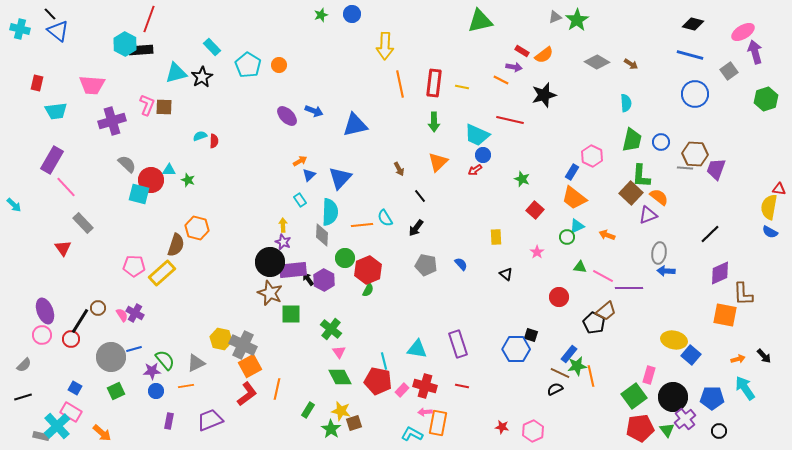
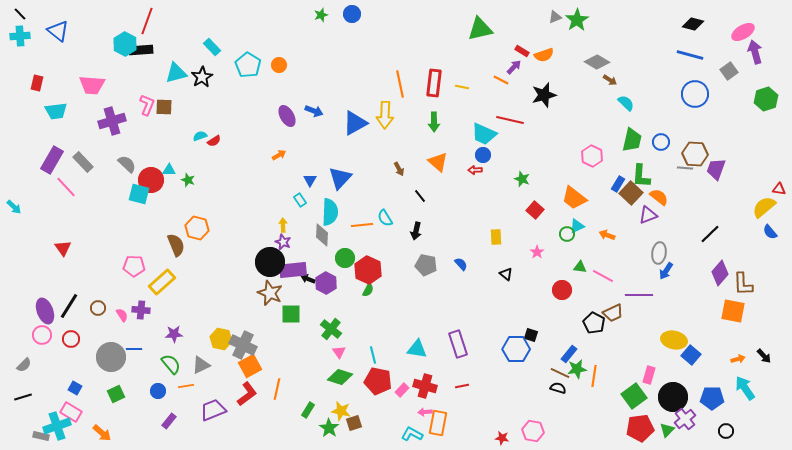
black line at (50, 14): moved 30 px left
red line at (149, 19): moved 2 px left, 2 px down
green triangle at (480, 21): moved 8 px down
cyan cross at (20, 29): moved 7 px down; rotated 18 degrees counterclockwise
yellow arrow at (385, 46): moved 69 px down
orange semicircle at (544, 55): rotated 18 degrees clockwise
brown arrow at (631, 64): moved 21 px left, 16 px down
purple arrow at (514, 67): rotated 56 degrees counterclockwise
cyan semicircle at (626, 103): rotated 42 degrees counterclockwise
purple ellipse at (287, 116): rotated 15 degrees clockwise
blue triangle at (355, 125): moved 2 px up; rotated 16 degrees counterclockwise
cyan trapezoid at (477, 135): moved 7 px right, 1 px up
red semicircle at (214, 141): rotated 56 degrees clockwise
orange arrow at (300, 161): moved 21 px left, 6 px up
orange triangle at (438, 162): rotated 35 degrees counterclockwise
red arrow at (475, 170): rotated 32 degrees clockwise
blue rectangle at (572, 172): moved 46 px right, 12 px down
blue triangle at (309, 175): moved 1 px right, 5 px down; rotated 16 degrees counterclockwise
cyan arrow at (14, 205): moved 2 px down
yellow semicircle at (769, 207): moved 5 px left; rotated 40 degrees clockwise
gray rectangle at (83, 223): moved 61 px up
black arrow at (416, 228): moved 3 px down; rotated 24 degrees counterclockwise
blue semicircle at (770, 232): rotated 21 degrees clockwise
green circle at (567, 237): moved 3 px up
brown semicircle at (176, 245): rotated 40 degrees counterclockwise
red hexagon at (368, 270): rotated 12 degrees counterclockwise
blue arrow at (666, 271): rotated 60 degrees counterclockwise
yellow rectangle at (162, 273): moved 9 px down
purple diamond at (720, 273): rotated 25 degrees counterclockwise
black arrow at (308, 279): rotated 32 degrees counterclockwise
purple hexagon at (324, 280): moved 2 px right, 3 px down
purple line at (629, 288): moved 10 px right, 7 px down
brown L-shape at (743, 294): moved 10 px up
red circle at (559, 297): moved 3 px right, 7 px up
brown trapezoid at (606, 311): moved 7 px right, 2 px down; rotated 15 degrees clockwise
purple cross at (135, 313): moved 6 px right, 3 px up; rotated 24 degrees counterclockwise
orange square at (725, 315): moved 8 px right, 4 px up
black line at (80, 321): moved 11 px left, 15 px up
blue line at (134, 349): rotated 14 degrees clockwise
green semicircle at (165, 360): moved 6 px right, 4 px down
cyan line at (384, 361): moved 11 px left, 6 px up
gray triangle at (196, 363): moved 5 px right, 2 px down
green star at (577, 366): moved 3 px down
purple star at (152, 371): moved 22 px right, 37 px up
orange line at (591, 376): moved 3 px right; rotated 20 degrees clockwise
green diamond at (340, 377): rotated 45 degrees counterclockwise
red line at (462, 386): rotated 24 degrees counterclockwise
black semicircle at (555, 389): moved 3 px right, 1 px up; rotated 42 degrees clockwise
green square at (116, 391): moved 3 px down
blue circle at (156, 391): moved 2 px right
purple trapezoid at (210, 420): moved 3 px right, 10 px up
purple rectangle at (169, 421): rotated 28 degrees clockwise
cyan cross at (57, 426): rotated 24 degrees clockwise
red star at (502, 427): moved 11 px down
green star at (331, 429): moved 2 px left, 1 px up
green triangle at (667, 430): rotated 21 degrees clockwise
pink hexagon at (533, 431): rotated 25 degrees counterclockwise
black circle at (719, 431): moved 7 px right
